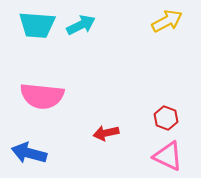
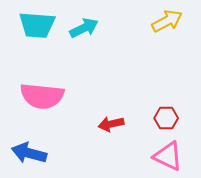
cyan arrow: moved 3 px right, 3 px down
red hexagon: rotated 20 degrees counterclockwise
red arrow: moved 5 px right, 9 px up
